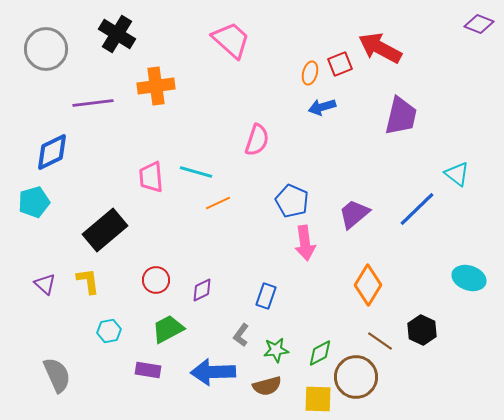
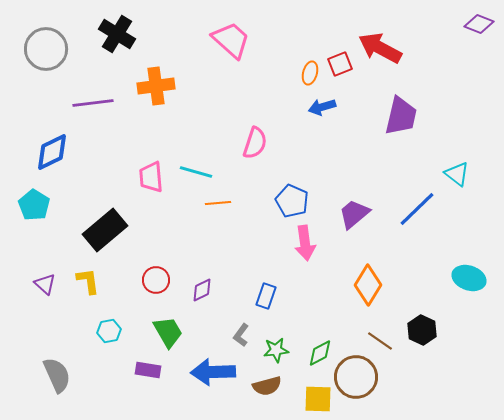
pink semicircle at (257, 140): moved 2 px left, 3 px down
cyan pentagon at (34, 202): moved 3 px down; rotated 24 degrees counterclockwise
orange line at (218, 203): rotated 20 degrees clockwise
green trapezoid at (168, 329): moved 3 px down; rotated 88 degrees clockwise
